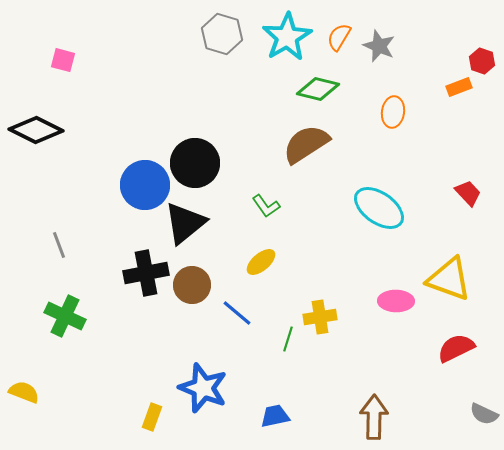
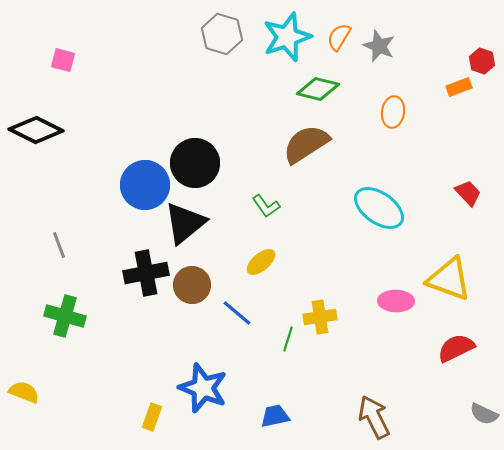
cyan star: rotated 12 degrees clockwise
green cross: rotated 9 degrees counterclockwise
brown arrow: rotated 27 degrees counterclockwise
